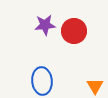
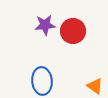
red circle: moved 1 px left
orange triangle: rotated 24 degrees counterclockwise
